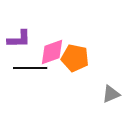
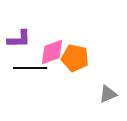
gray triangle: moved 3 px left
